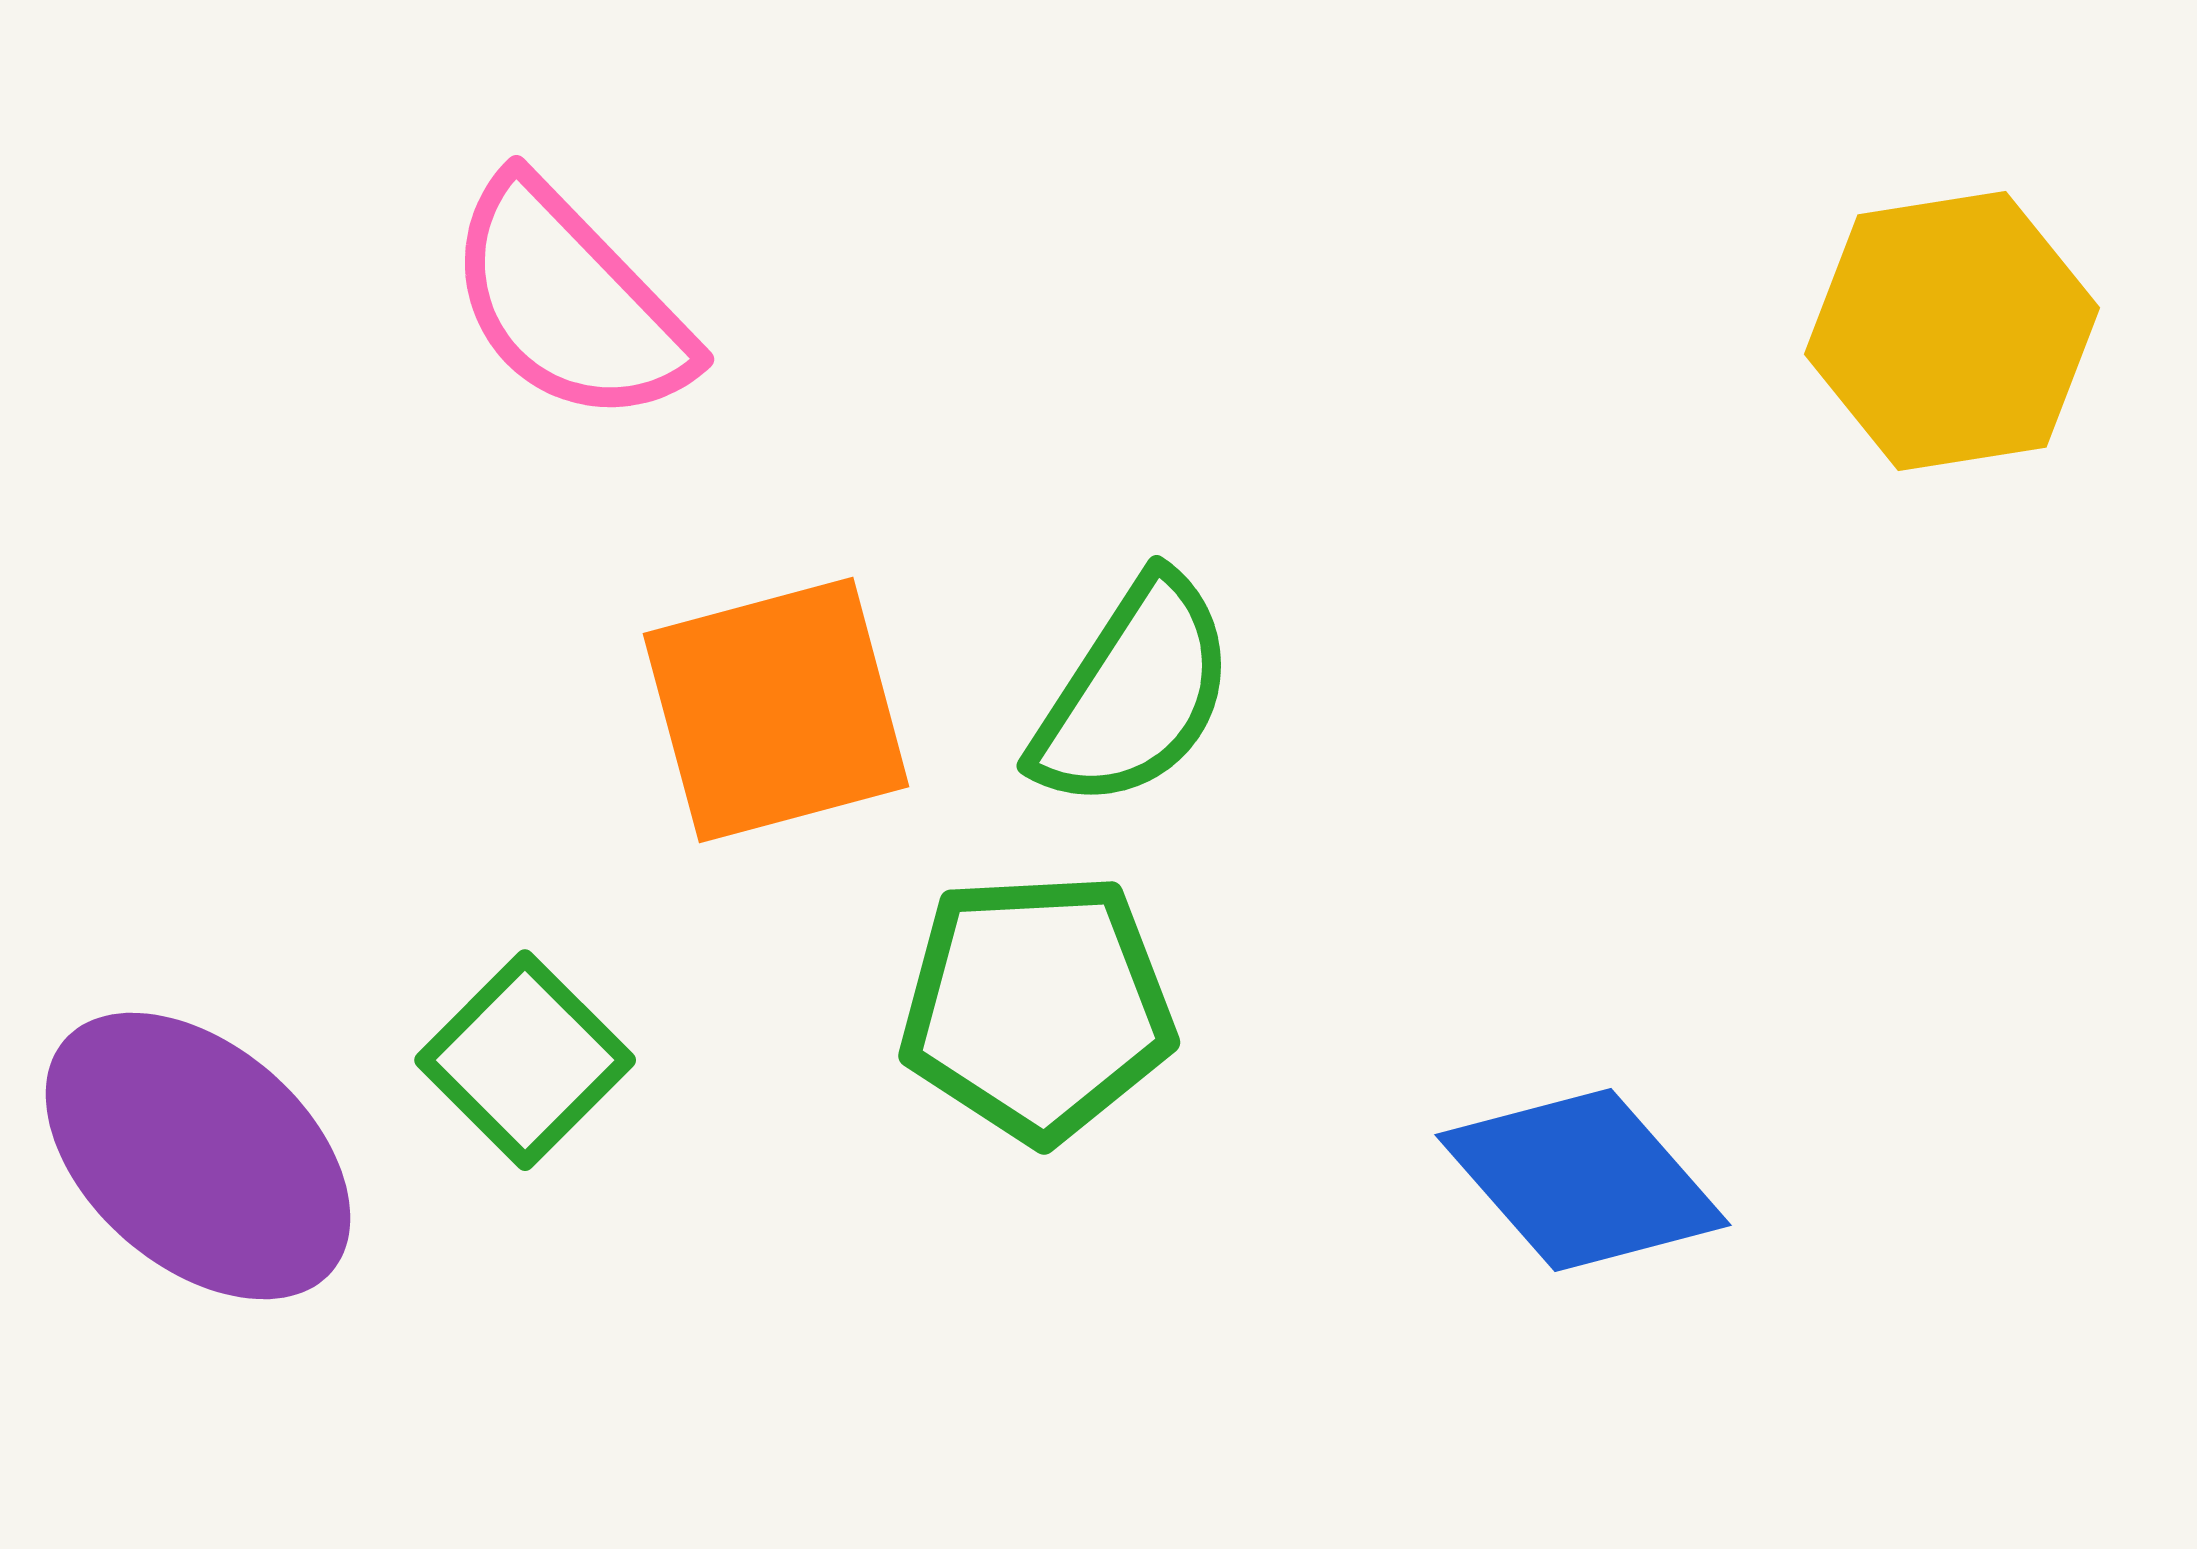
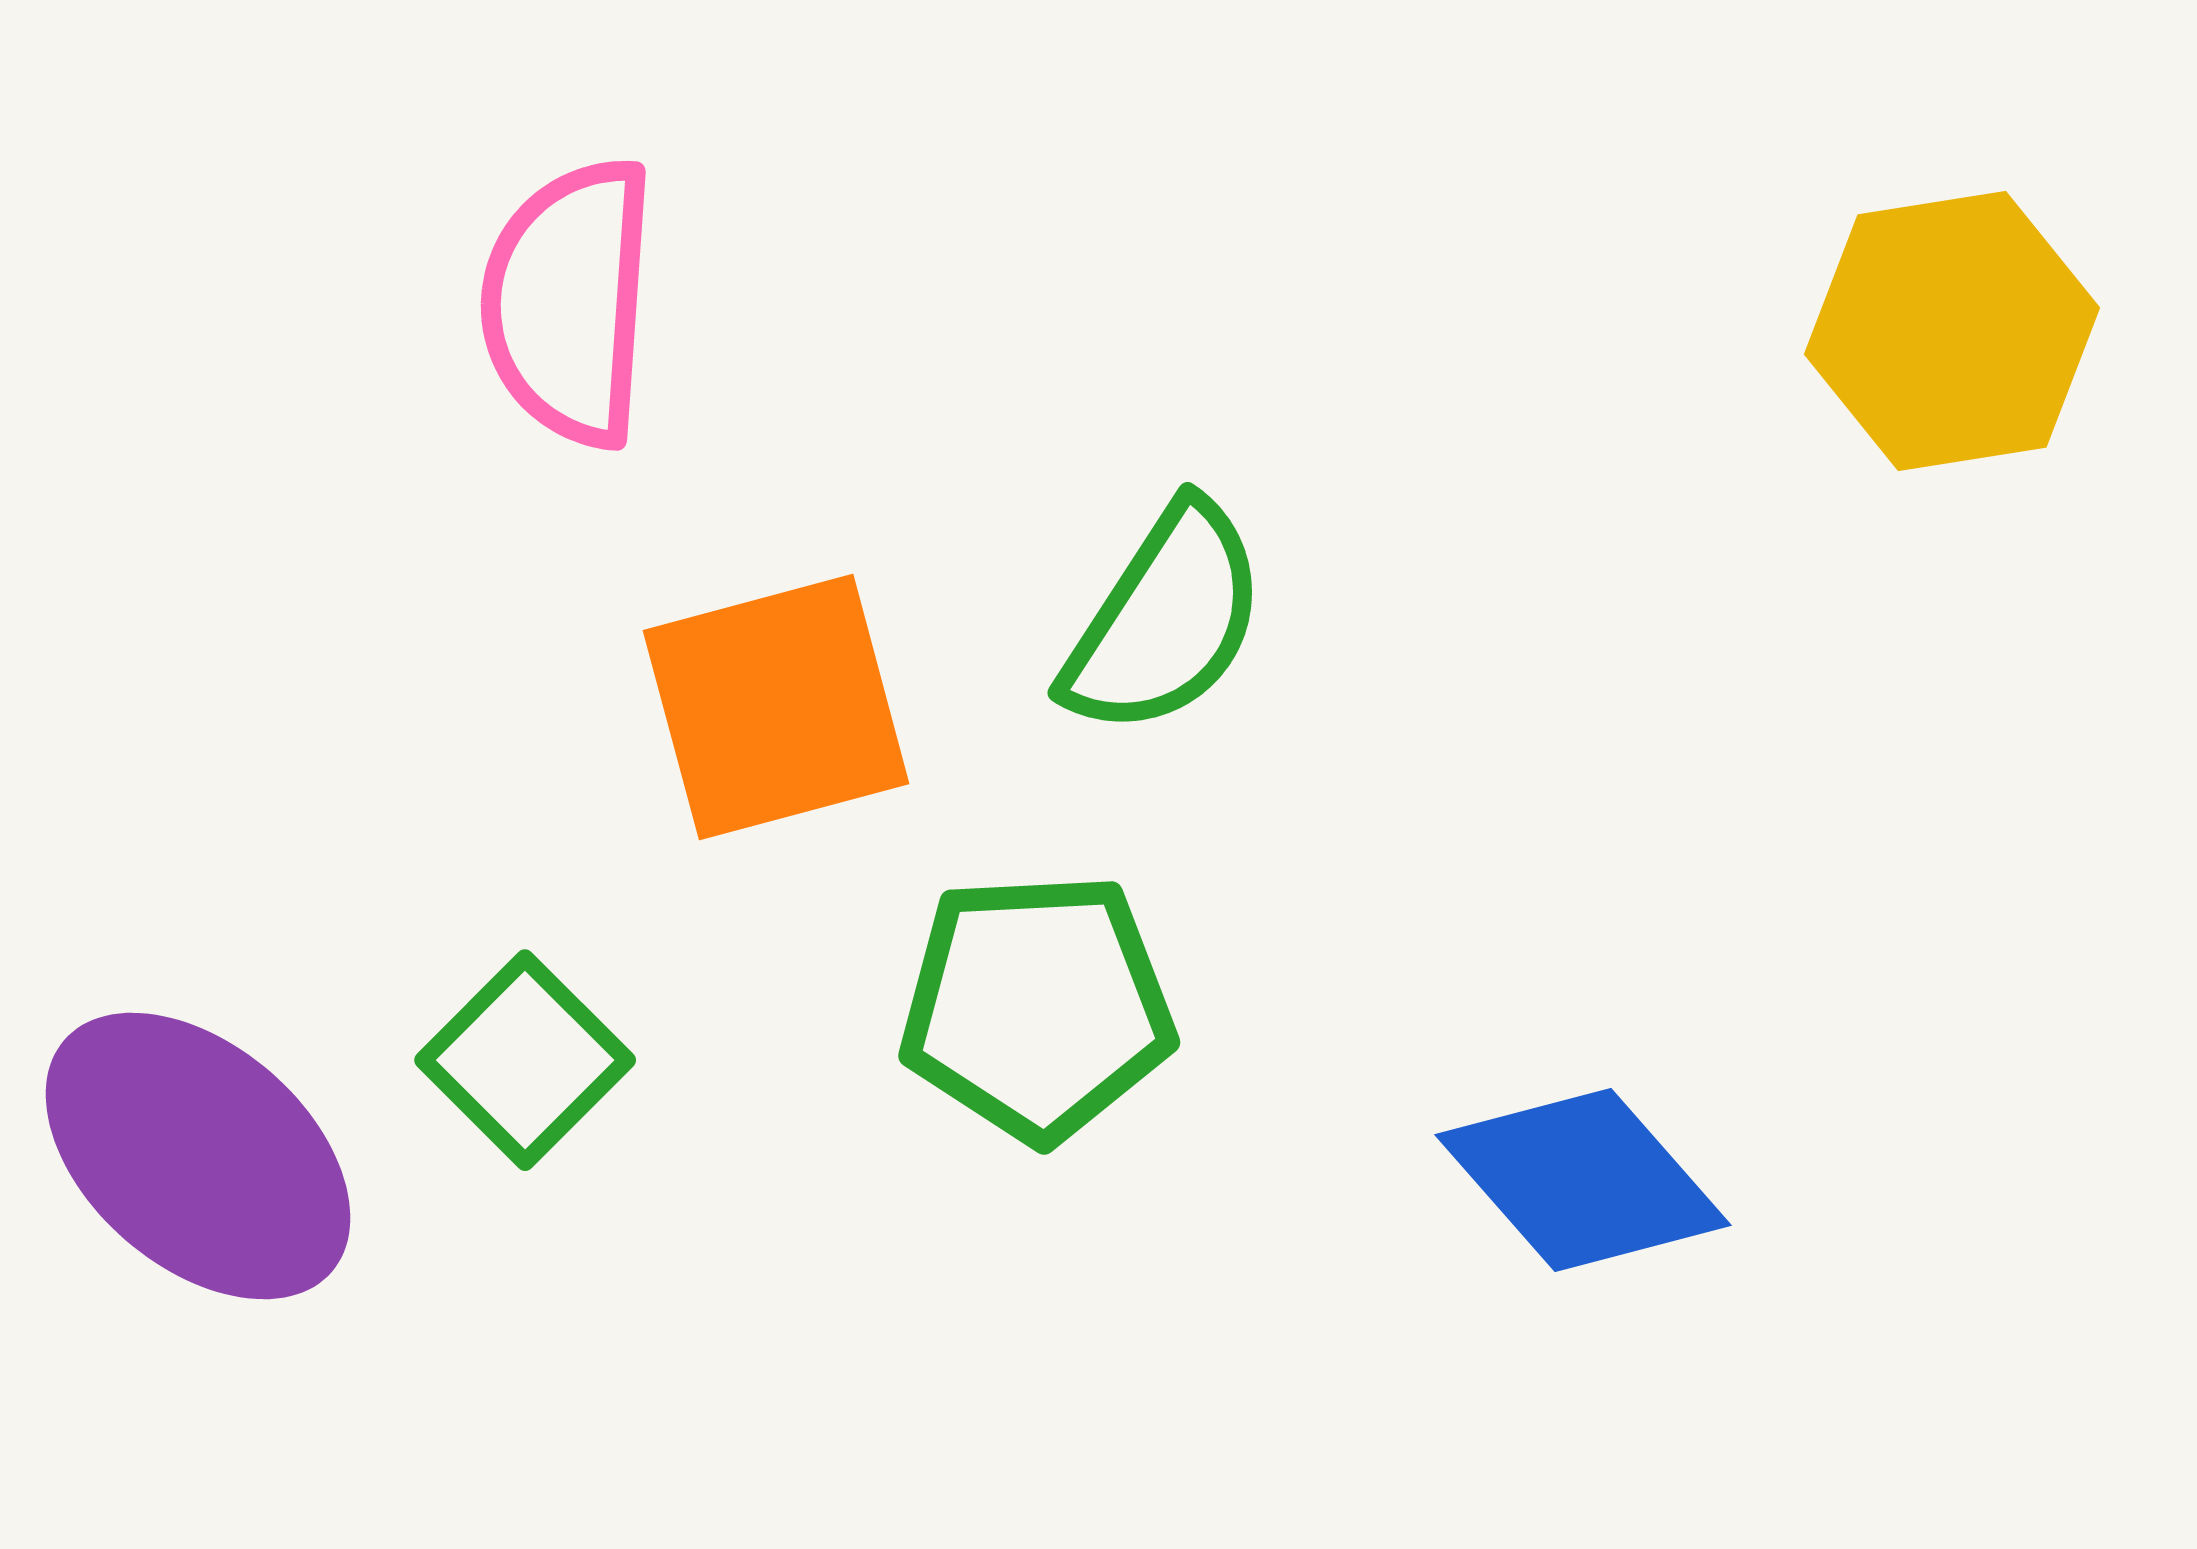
pink semicircle: rotated 48 degrees clockwise
green semicircle: moved 31 px right, 73 px up
orange square: moved 3 px up
